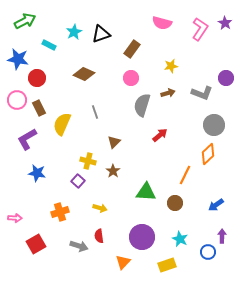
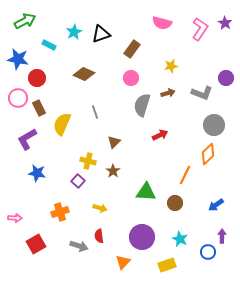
pink circle at (17, 100): moved 1 px right, 2 px up
red arrow at (160, 135): rotated 14 degrees clockwise
